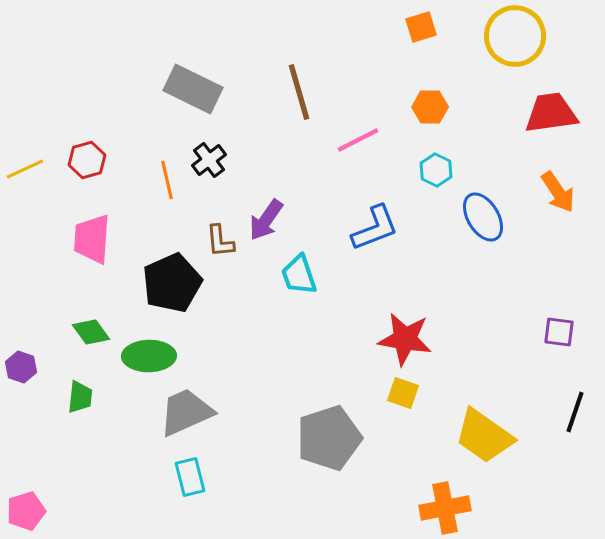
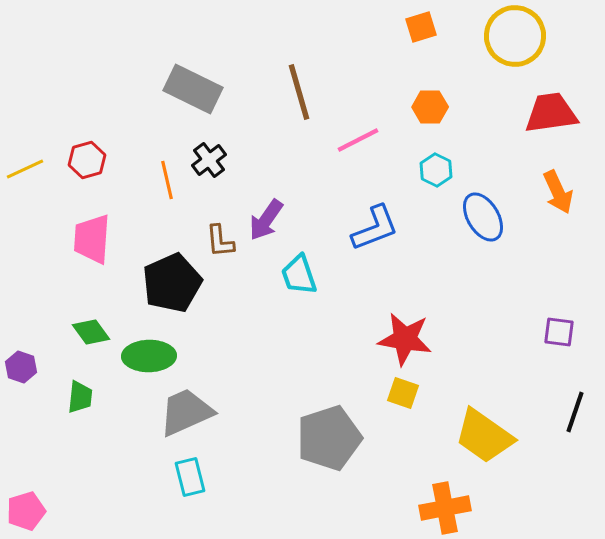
orange arrow: rotated 9 degrees clockwise
